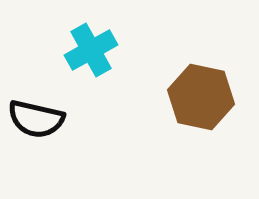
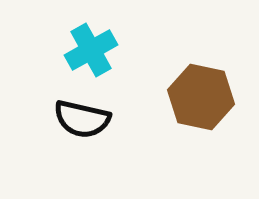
black semicircle: moved 46 px right
